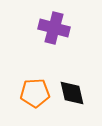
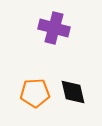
black diamond: moved 1 px right, 1 px up
